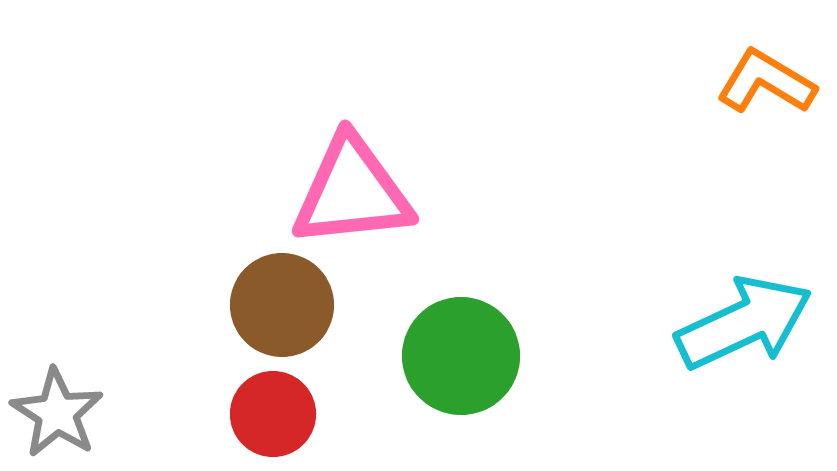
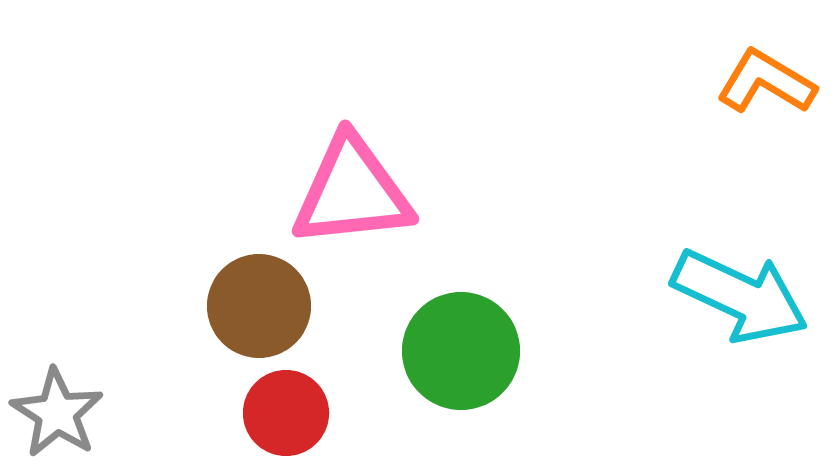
brown circle: moved 23 px left, 1 px down
cyan arrow: moved 4 px left, 27 px up; rotated 50 degrees clockwise
green circle: moved 5 px up
red circle: moved 13 px right, 1 px up
